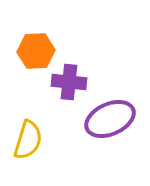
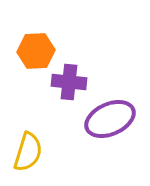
yellow semicircle: moved 12 px down
